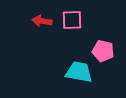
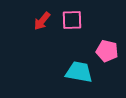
red arrow: rotated 60 degrees counterclockwise
pink pentagon: moved 4 px right
